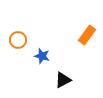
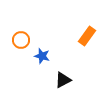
orange rectangle: moved 1 px down
orange circle: moved 3 px right
